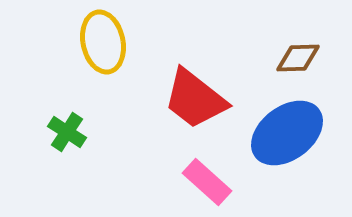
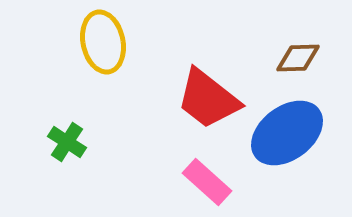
red trapezoid: moved 13 px right
green cross: moved 10 px down
